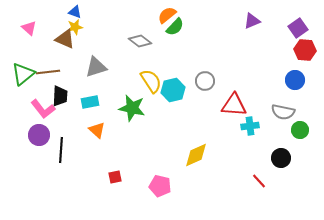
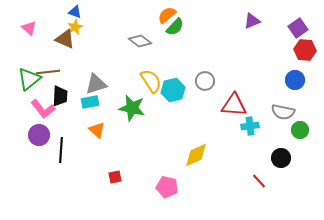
yellow star: rotated 14 degrees counterclockwise
gray triangle: moved 17 px down
green triangle: moved 6 px right, 5 px down
pink pentagon: moved 7 px right, 1 px down
